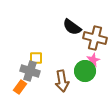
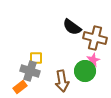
orange rectangle: rotated 16 degrees clockwise
